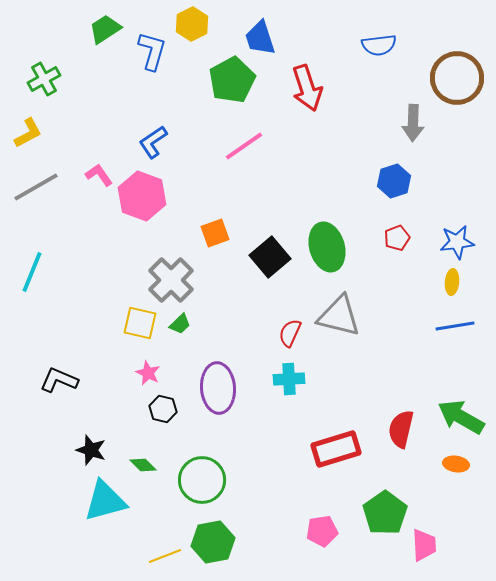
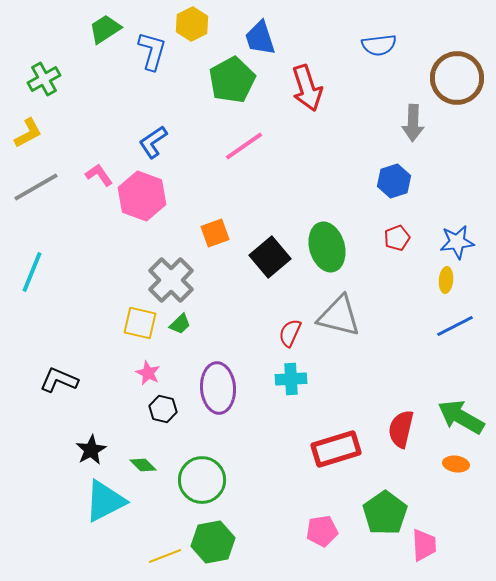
yellow ellipse at (452, 282): moved 6 px left, 2 px up
blue line at (455, 326): rotated 18 degrees counterclockwise
cyan cross at (289, 379): moved 2 px right
black star at (91, 450): rotated 24 degrees clockwise
cyan triangle at (105, 501): rotated 12 degrees counterclockwise
